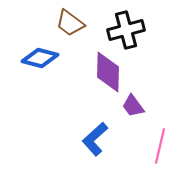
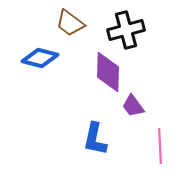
blue L-shape: rotated 36 degrees counterclockwise
pink line: rotated 16 degrees counterclockwise
